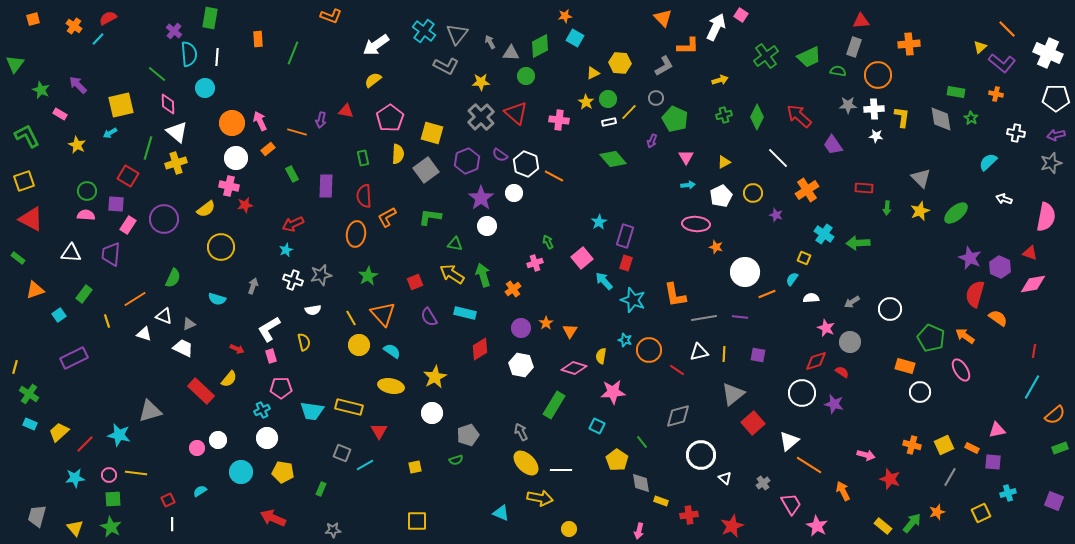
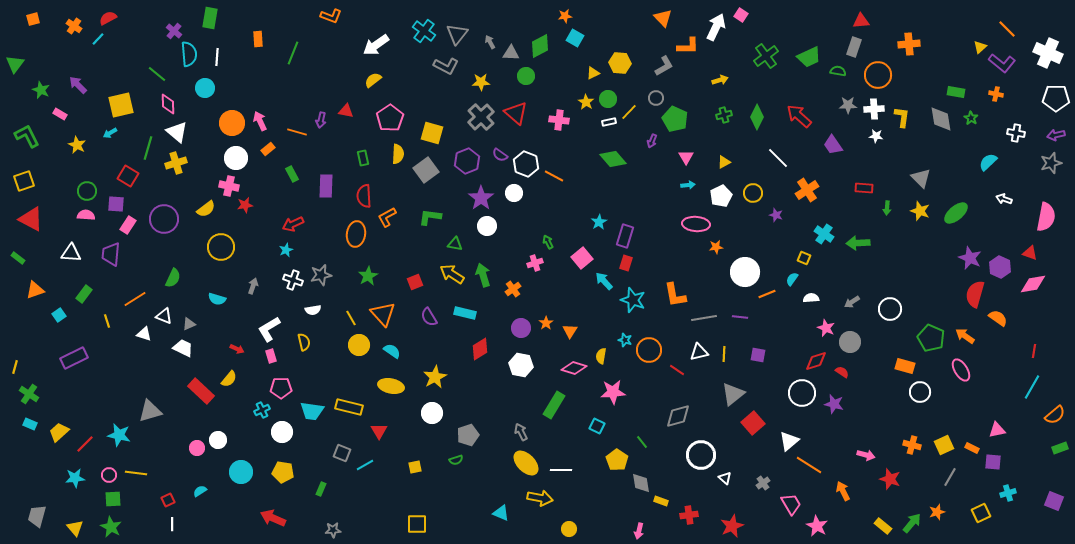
yellow star at (920, 211): rotated 30 degrees counterclockwise
orange star at (716, 247): rotated 24 degrees counterclockwise
white circle at (267, 438): moved 15 px right, 6 px up
yellow square at (417, 521): moved 3 px down
